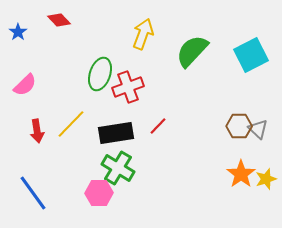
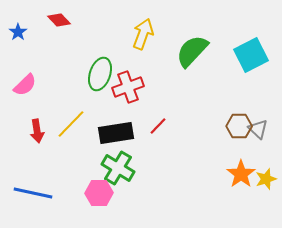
blue line: rotated 42 degrees counterclockwise
